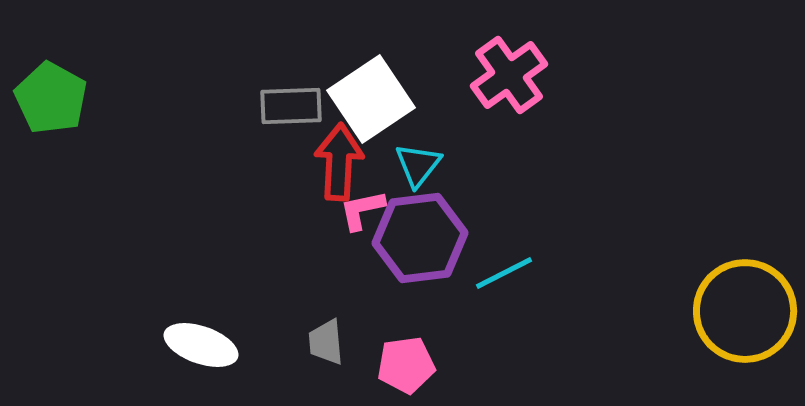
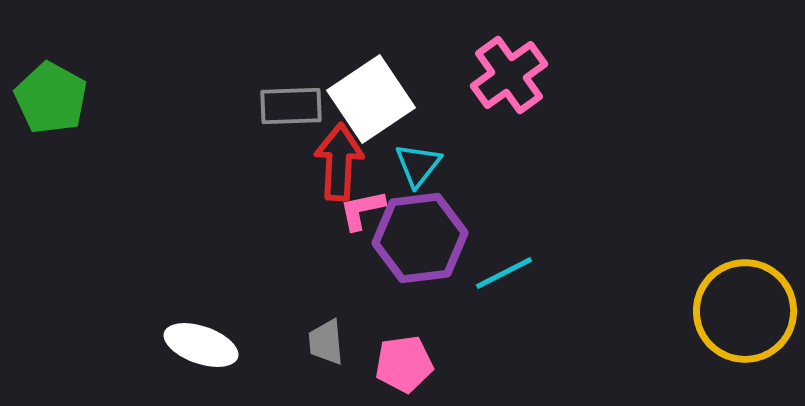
pink pentagon: moved 2 px left, 1 px up
